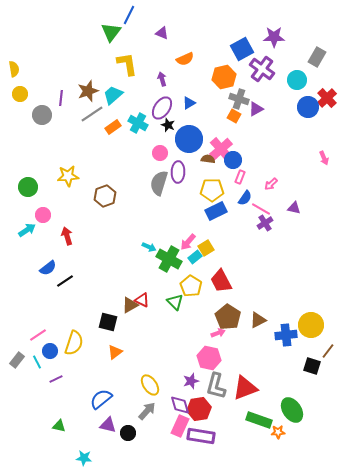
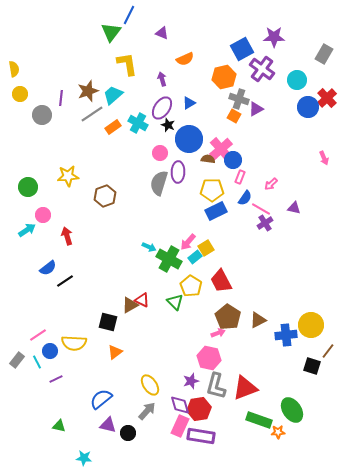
gray rectangle at (317, 57): moved 7 px right, 3 px up
yellow semicircle at (74, 343): rotated 75 degrees clockwise
